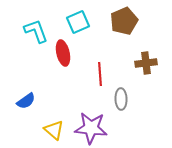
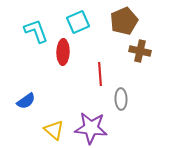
red ellipse: moved 1 px up; rotated 15 degrees clockwise
brown cross: moved 6 px left, 12 px up; rotated 20 degrees clockwise
